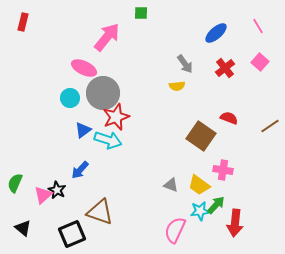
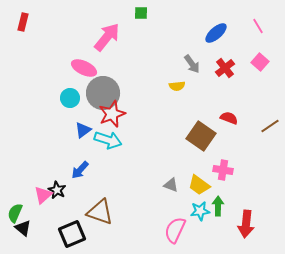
gray arrow: moved 7 px right
red star: moved 4 px left, 3 px up
green semicircle: moved 30 px down
green arrow: moved 2 px right, 1 px down; rotated 42 degrees counterclockwise
red arrow: moved 11 px right, 1 px down
